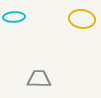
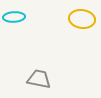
gray trapezoid: rotated 10 degrees clockwise
